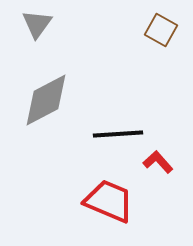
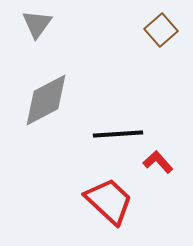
brown square: rotated 20 degrees clockwise
red trapezoid: rotated 20 degrees clockwise
